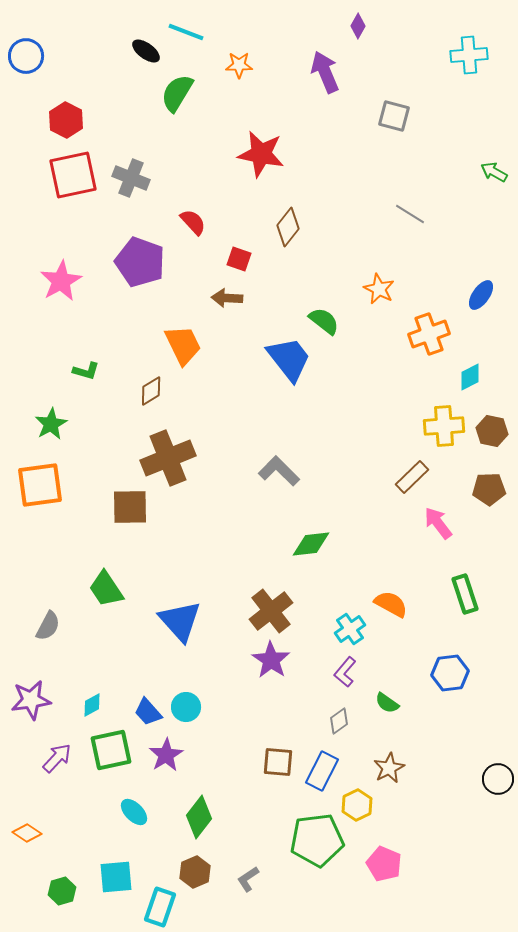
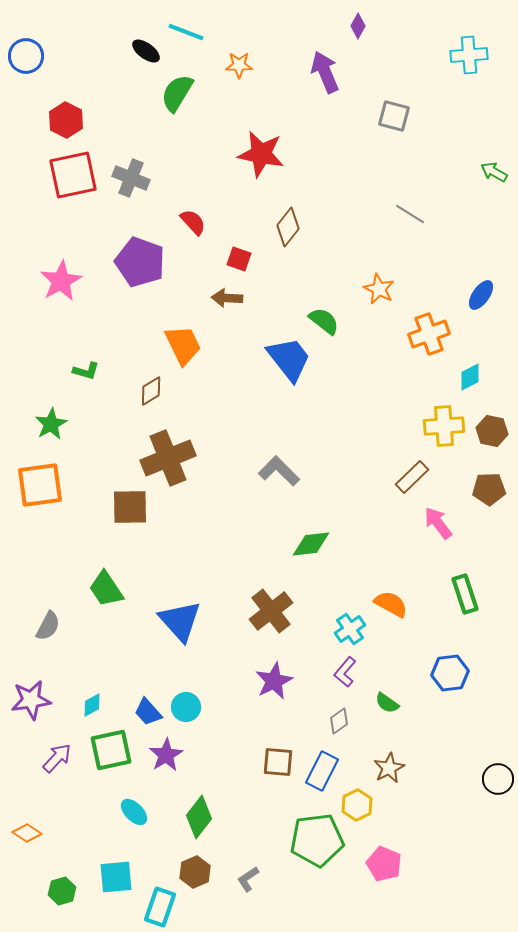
purple star at (271, 660): moved 3 px right, 21 px down; rotated 12 degrees clockwise
